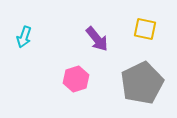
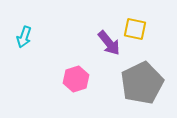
yellow square: moved 10 px left
purple arrow: moved 12 px right, 4 px down
